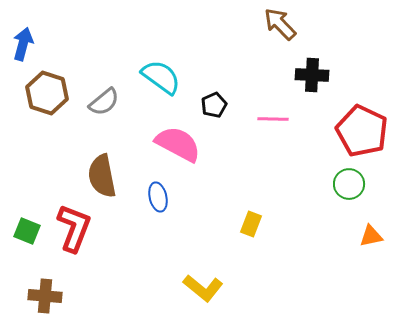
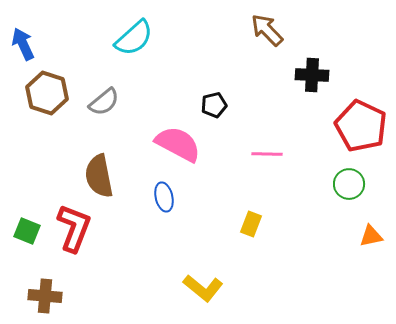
brown arrow: moved 13 px left, 6 px down
blue arrow: rotated 40 degrees counterclockwise
cyan semicircle: moved 27 px left, 39 px up; rotated 102 degrees clockwise
black pentagon: rotated 10 degrees clockwise
pink line: moved 6 px left, 35 px down
red pentagon: moved 1 px left, 5 px up
brown semicircle: moved 3 px left
blue ellipse: moved 6 px right
